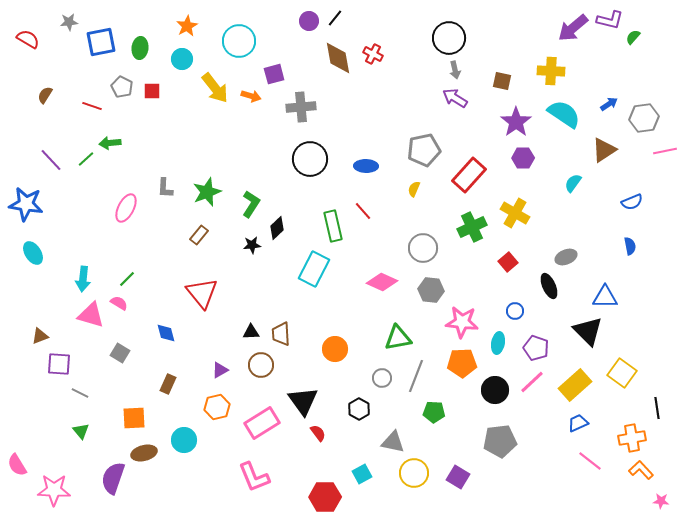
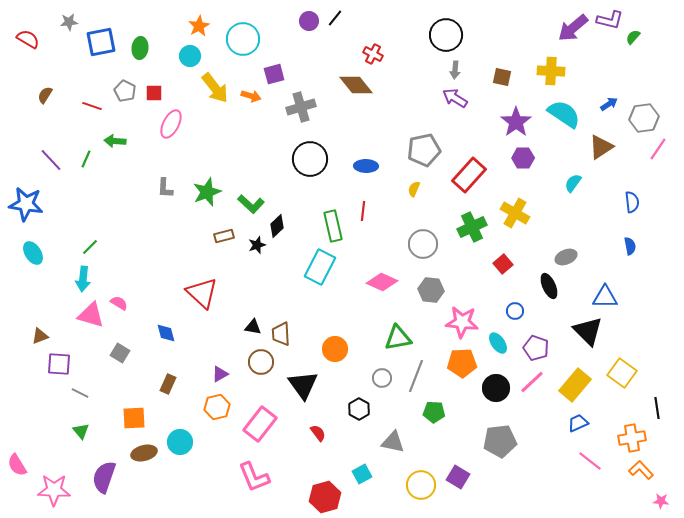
orange star at (187, 26): moved 12 px right
black circle at (449, 38): moved 3 px left, 3 px up
cyan circle at (239, 41): moved 4 px right, 2 px up
brown diamond at (338, 58): moved 18 px right, 27 px down; rotated 28 degrees counterclockwise
cyan circle at (182, 59): moved 8 px right, 3 px up
gray arrow at (455, 70): rotated 18 degrees clockwise
brown square at (502, 81): moved 4 px up
gray pentagon at (122, 87): moved 3 px right, 4 px down
red square at (152, 91): moved 2 px right, 2 px down
gray cross at (301, 107): rotated 12 degrees counterclockwise
green arrow at (110, 143): moved 5 px right, 2 px up; rotated 10 degrees clockwise
brown triangle at (604, 150): moved 3 px left, 3 px up
pink line at (665, 151): moved 7 px left, 2 px up; rotated 45 degrees counterclockwise
green line at (86, 159): rotated 24 degrees counterclockwise
blue semicircle at (632, 202): rotated 75 degrees counterclockwise
green L-shape at (251, 204): rotated 100 degrees clockwise
pink ellipse at (126, 208): moved 45 px right, 84 px up
red line at (363, 211): rotated 48 degrees clockwise
black diamond at (277, 228): moved 2 px up
brown rectangle at (199, 235): moved 25 px right, 1 px down; rotated 36 degrees clockwise
black star at (252, 245): moved 5 px right; rotated 12 degrees counterclockwise
gray circle at (423, 248): moved 4 px up
red square at (508, 262): moved 5 px left, 2 px down
cyan rectangle at (314, 269): moved 6 px right, 2 px up
green line at (127, 279): moved 37 px left, 32 px up
red triangle at (202, 293): rotated 8 degrees counterclockwise
black triangle at (251, 332): moved 2 px right, 5 px up; rotated 12 degrees clockwise
cyan ellipse at (498, 343): rotated 45 degrees counterclockwise
brown circle at (261, 365): moved 3 px up
purple triangle at (220, 370): moved 4 px down
yellow rectangle at (575, 385): rotated 8 degrees counterclockwise
black circle at (495, 390): moved 1 px right, 2 px up
black triangle at (303, 401): moved 16 px up
pink rectangle at (262, 423): moved 2 px left, 1 px down; rotated 20 degrees counterclockwise
cyan circle at (184, 440): moved 4 px left, 2 px down
yellow circle at (414, 473): moved 7 px right, 12 px down
purple semicircle at (113, 478): moved 9 px left, 1 px up
red hexagon at (325, 497): rotated 16 degrees counterclockwise
